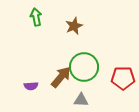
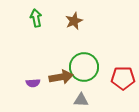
green arrow: moved 1 px down
brown star: moved 5 px up
brown arrow: rotated 40 degrees clockwise
purple semicircle: moved 2 px right, 3 px up
